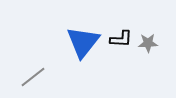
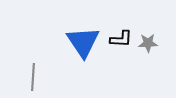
blue triangle: rotated 12 degrees counterclockwise
gray line: rotated 48 degrees counterclockwise
